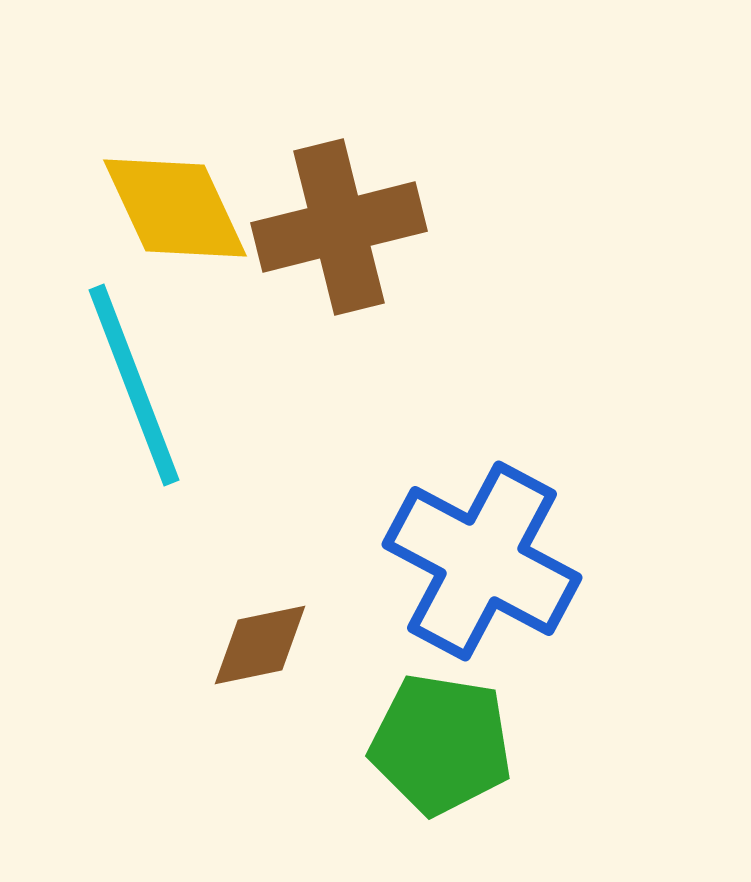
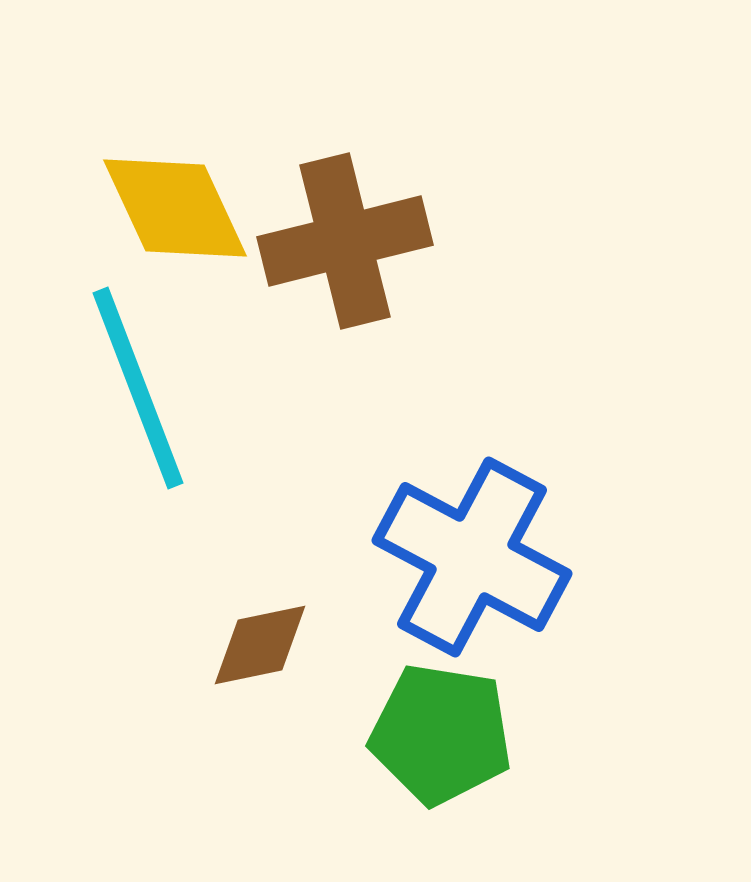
brown cross: moved 6 px right, 14 px down
cyan line: moved 4 px right, 3 px down
blue cross: moved 10 px left, 4 px up
green pentagon: moved 10 px up
